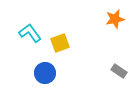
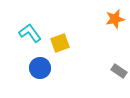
blue circle: moved 5 px left, 5 px up
